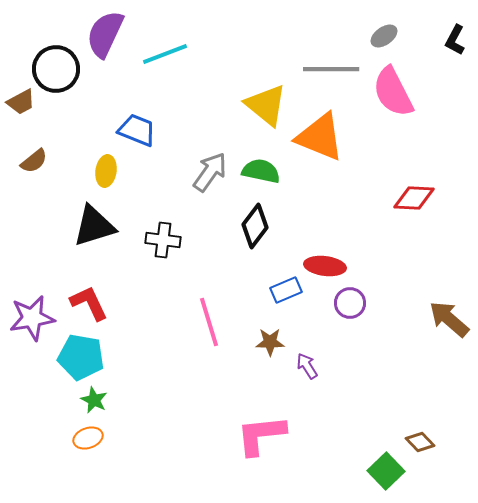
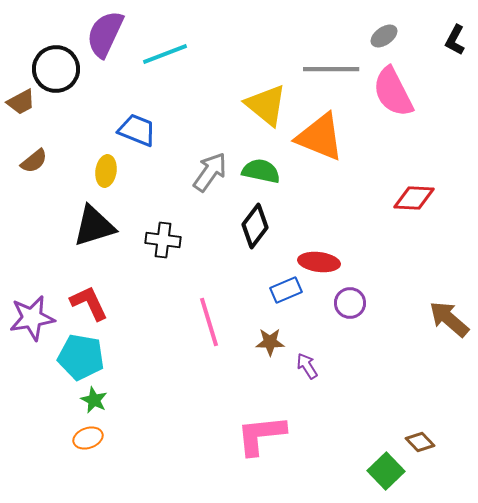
red ellipse: moved 6 px left, 4 px up
